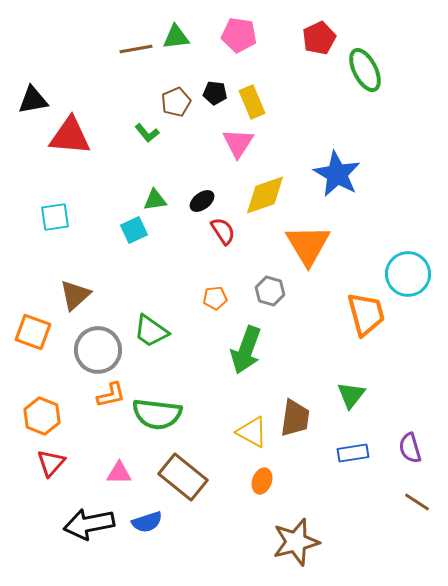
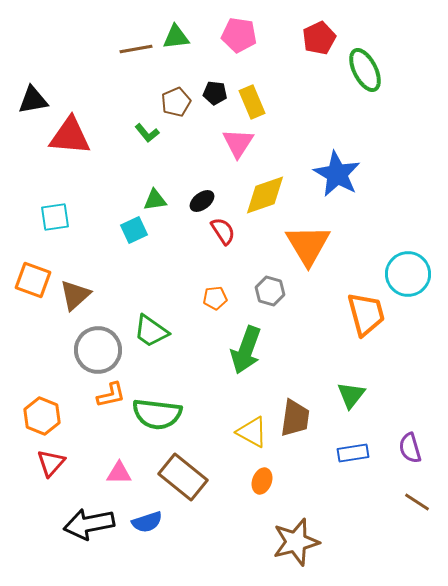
orange square at (33, 332): moved 52 px up
